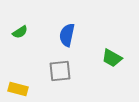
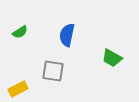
gray square: moved 7 px left; rotated 15 degrees clockwise
yellow rectangle: rotated 42 degrees counterclockwise
